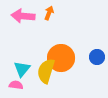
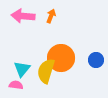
orange arrow: moved 2 px right, 3 px down
blue circle: moved 1 px left, 3 px down
